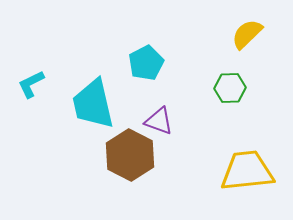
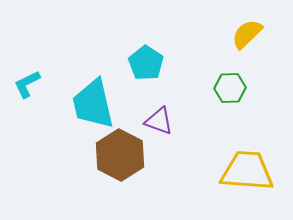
cyan pentagon: rotated 12 degrees counterclockwise
cyan L-shape: moved 4 px left
brown hexagon: moved 10 px left
yellow trapezoid: rotated 10 degrees clockwise
